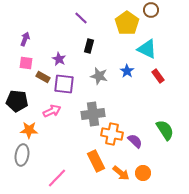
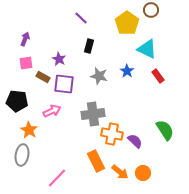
pink square: rotated 16 degrees counterclockwise
orange star: rotated 30 degrees clockwise
orange arrow: moved 1 px left, 1 px up
